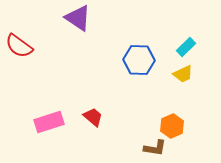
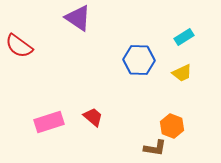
cyan rectangle: moved 2 px left, 10 px up; rotated 12 degrees clockwise
yellow trapezoid: moved 1 px left, 1 px up
orange hexagon: rotated 15 degrees counterclockwise
